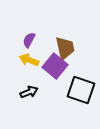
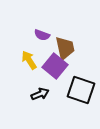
purple semicircle: moved 13 px right, 5 px up; rotated 98 degrees counterclockwise
yellow arrow: rotated 36 degrees clockwise
black arrow: moved 11 px right, 2 px down
